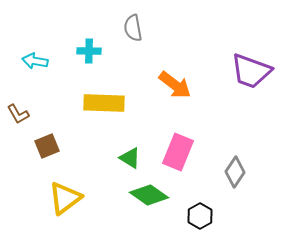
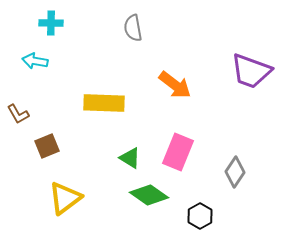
cyan cross: moved 38 px left, 28 px up
